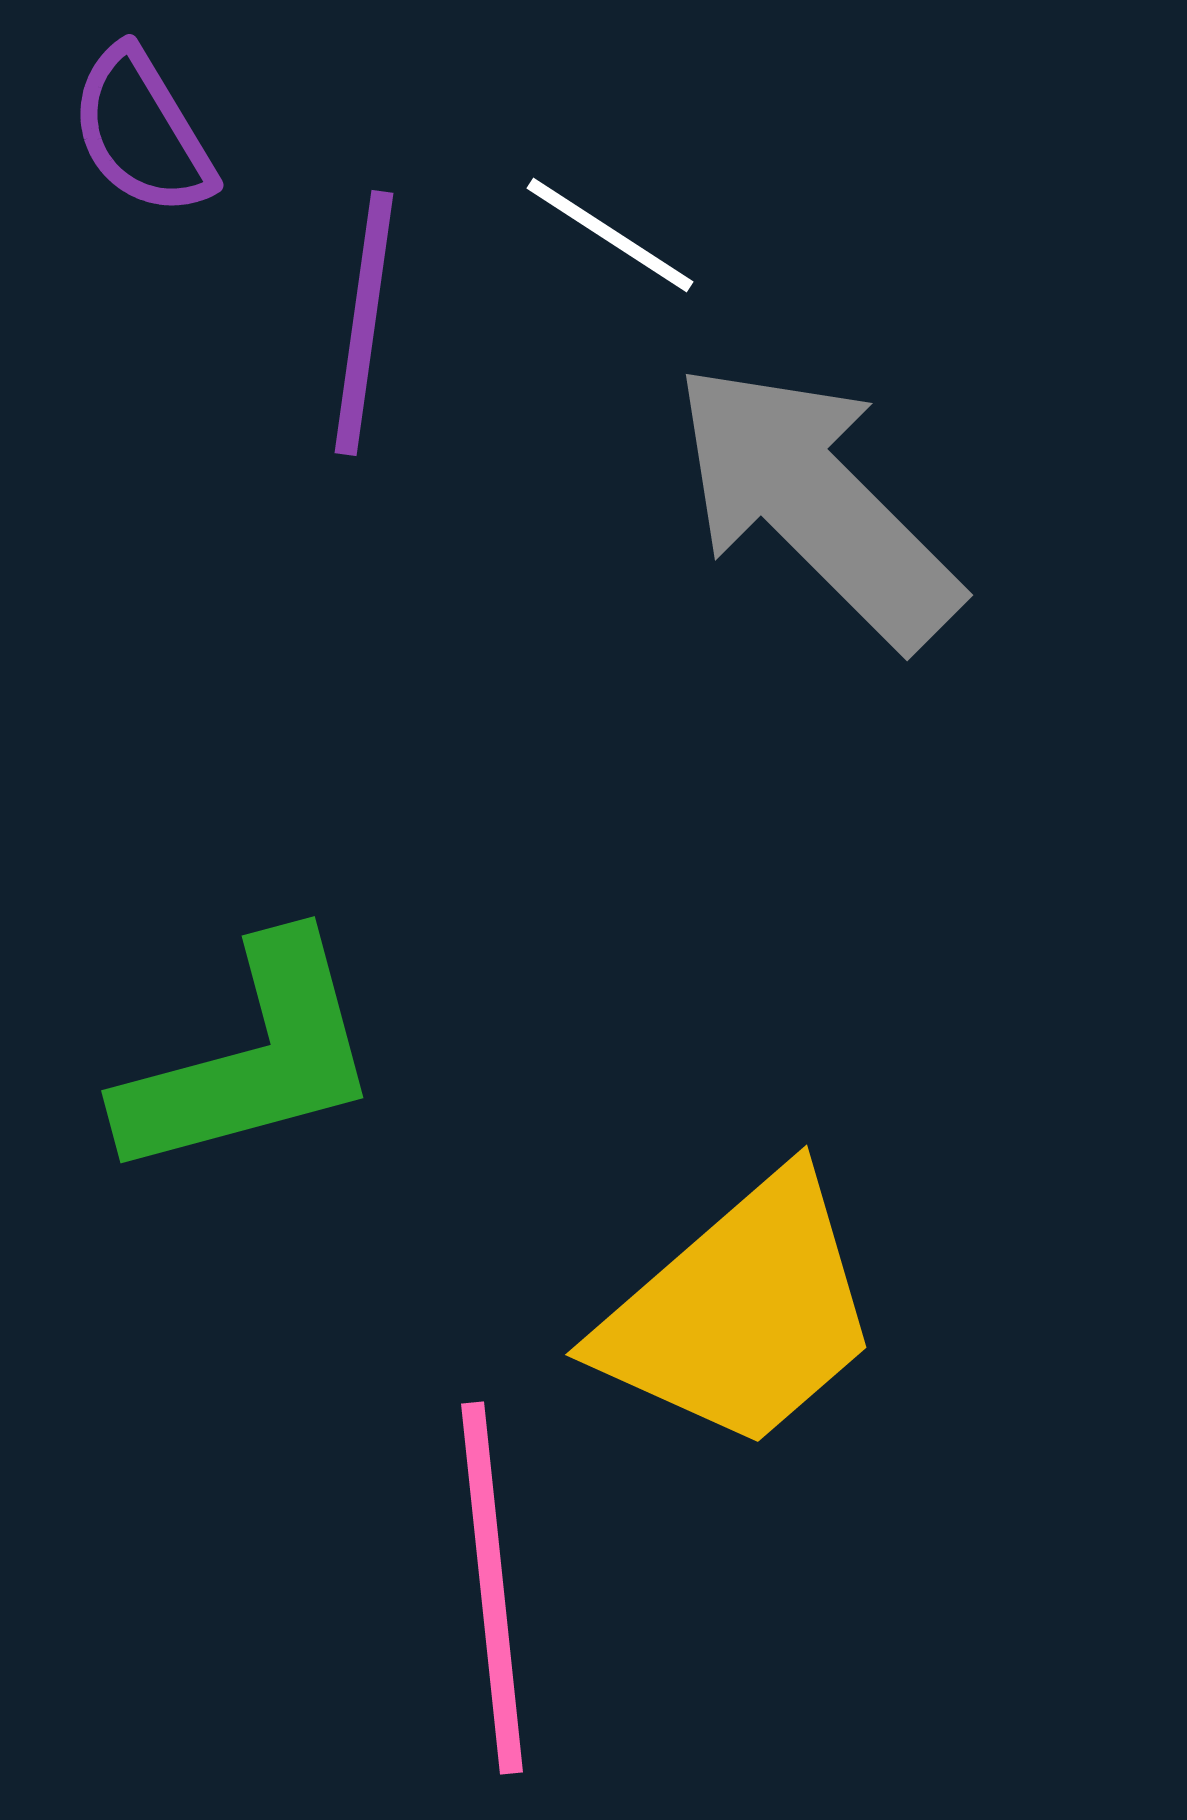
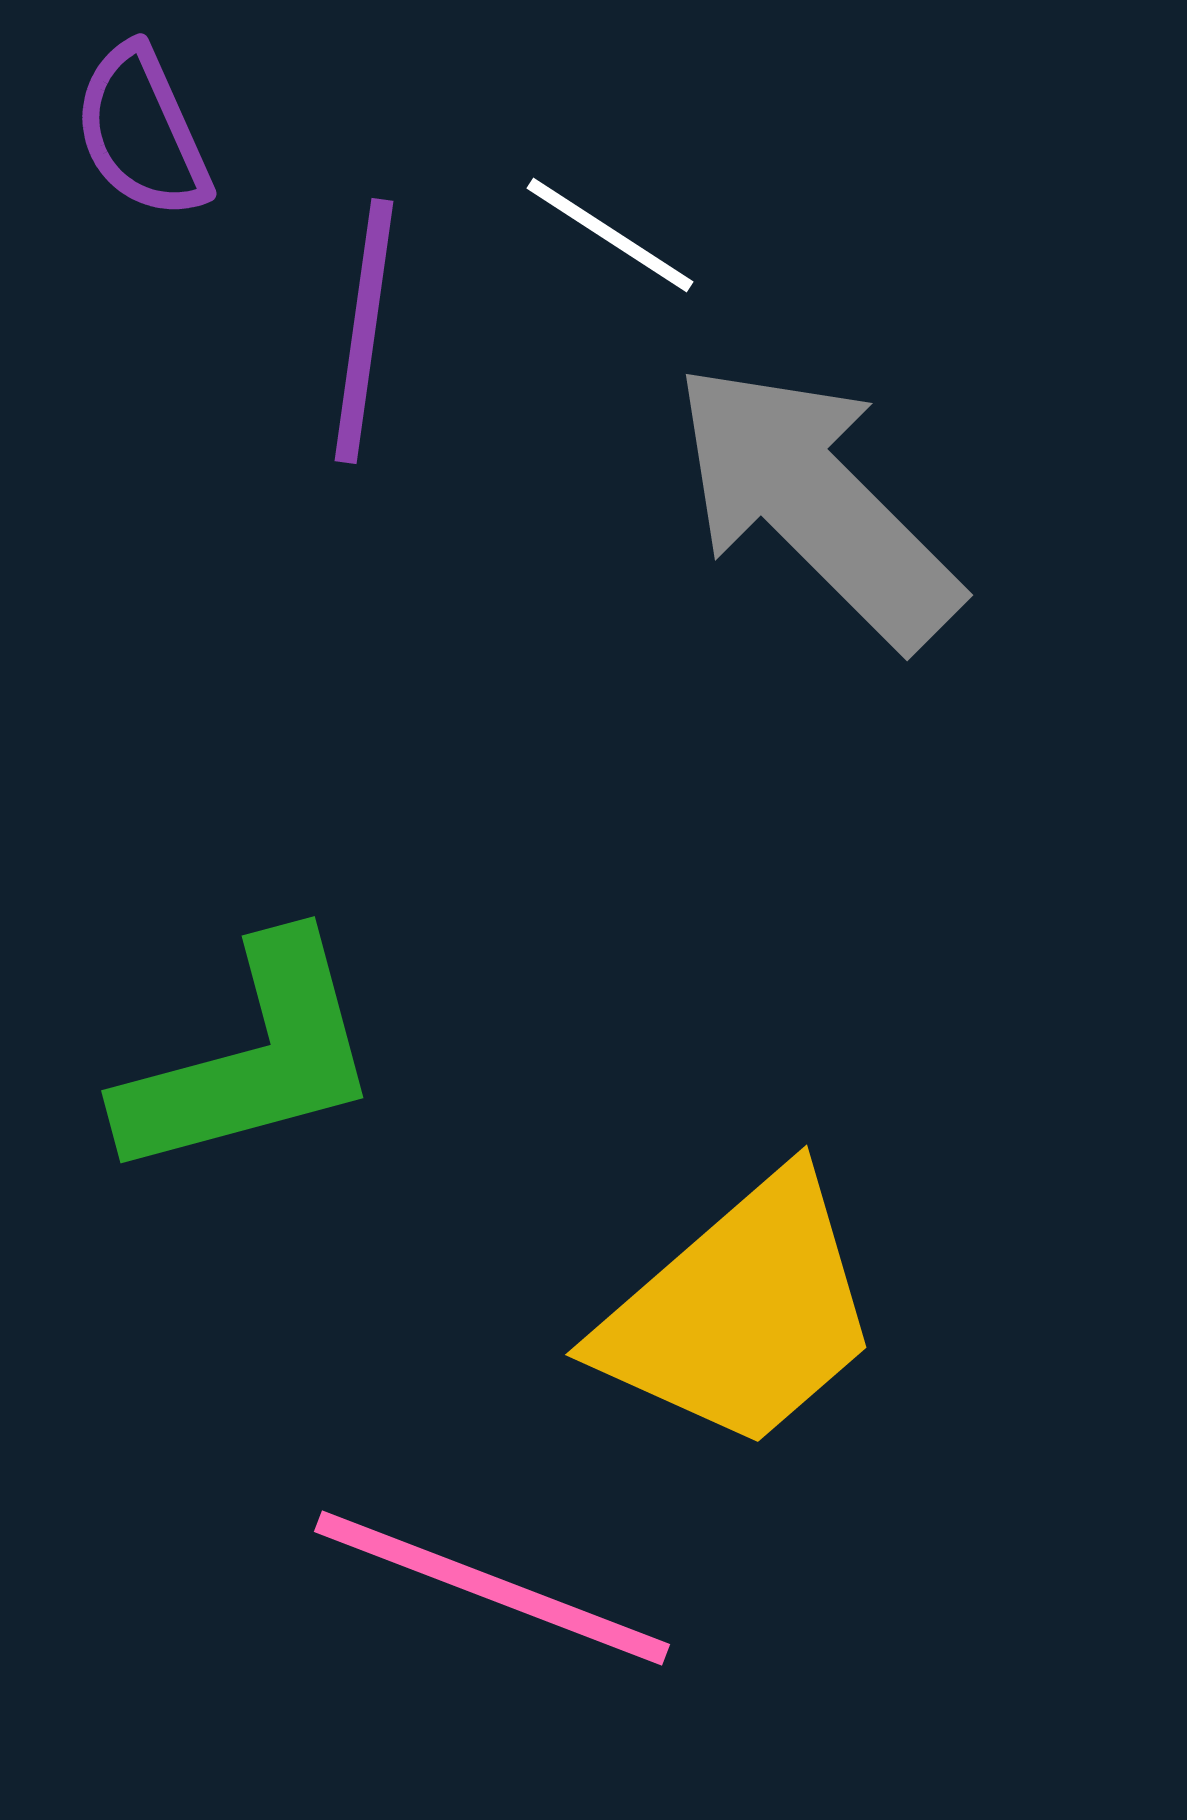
purple semicircle: rotated 7 degrees clockwise
purple line: moved 8 px down
pink line: rotated 63 degrees counterclockwise
